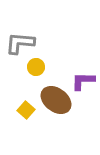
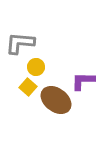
yellow square: moved 2 px right, 23 px up
